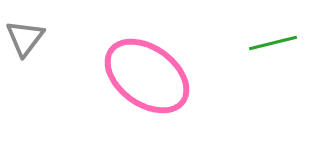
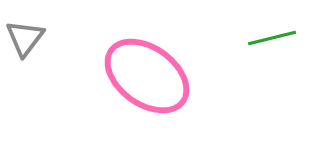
green line: moved 1 px left, 5 px up
